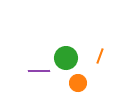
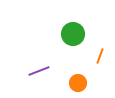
green circle: moved 7 px right, 24 px up
purple line: rotated 20 degrees counterclockwise
